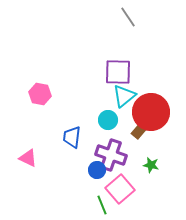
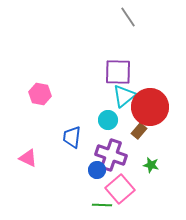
red circle: moved 1 px left, 5 px up
green line: rotated 66 degrees counterclockwise
